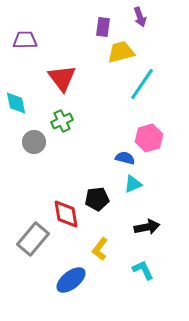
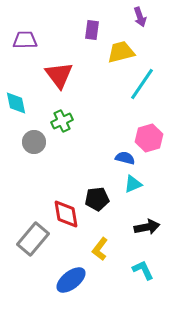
purple rectangle: moved 11 px left, 3 px down
red triangle: moved 3 px left, 3 px up
